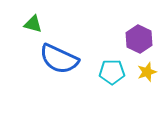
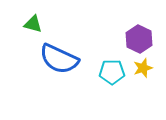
yellow star: moved 4 px left, 4 px up
